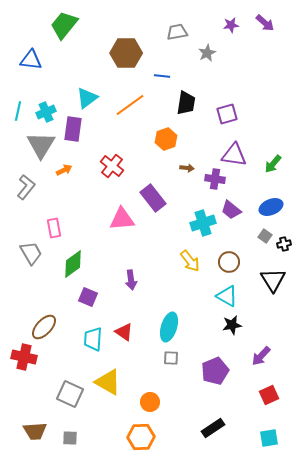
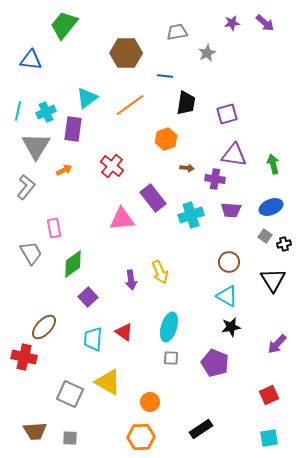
purple star at (231, 25): moved 1 px right, 2 px up
blue line at (162, 76): moved 3 px right
gray triangle at (41, 145): moved 5 px left, 1 px down
green arrow at (273, 164): rotated 126 degrees clockwise
purple trapezoid at (231, 210): rotated 35 degrees counterclockwise
cyan cross at (203, 223): moved 12 px left, 8 px up
yellow arrow at (190, 261): moved 30 px left, 11 px down; rotated 15 degrees clockwise
purple square at (88, 297): rotated 24 degrees clockwise
black star at (232, 325): moved 1 px left, 2 px down
purple arrow at (261, 356): moved 16 px right, 12 px up
purple pentagon at (215, 371): moved 8 px up; rotated 28 degrees counterclockwise
black rectangle at (213, 428): moved 12 px left, 1 px down
